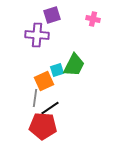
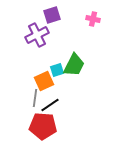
purple cross: rotated 30 degrees counterclockwise
black line: moved 3 px up
